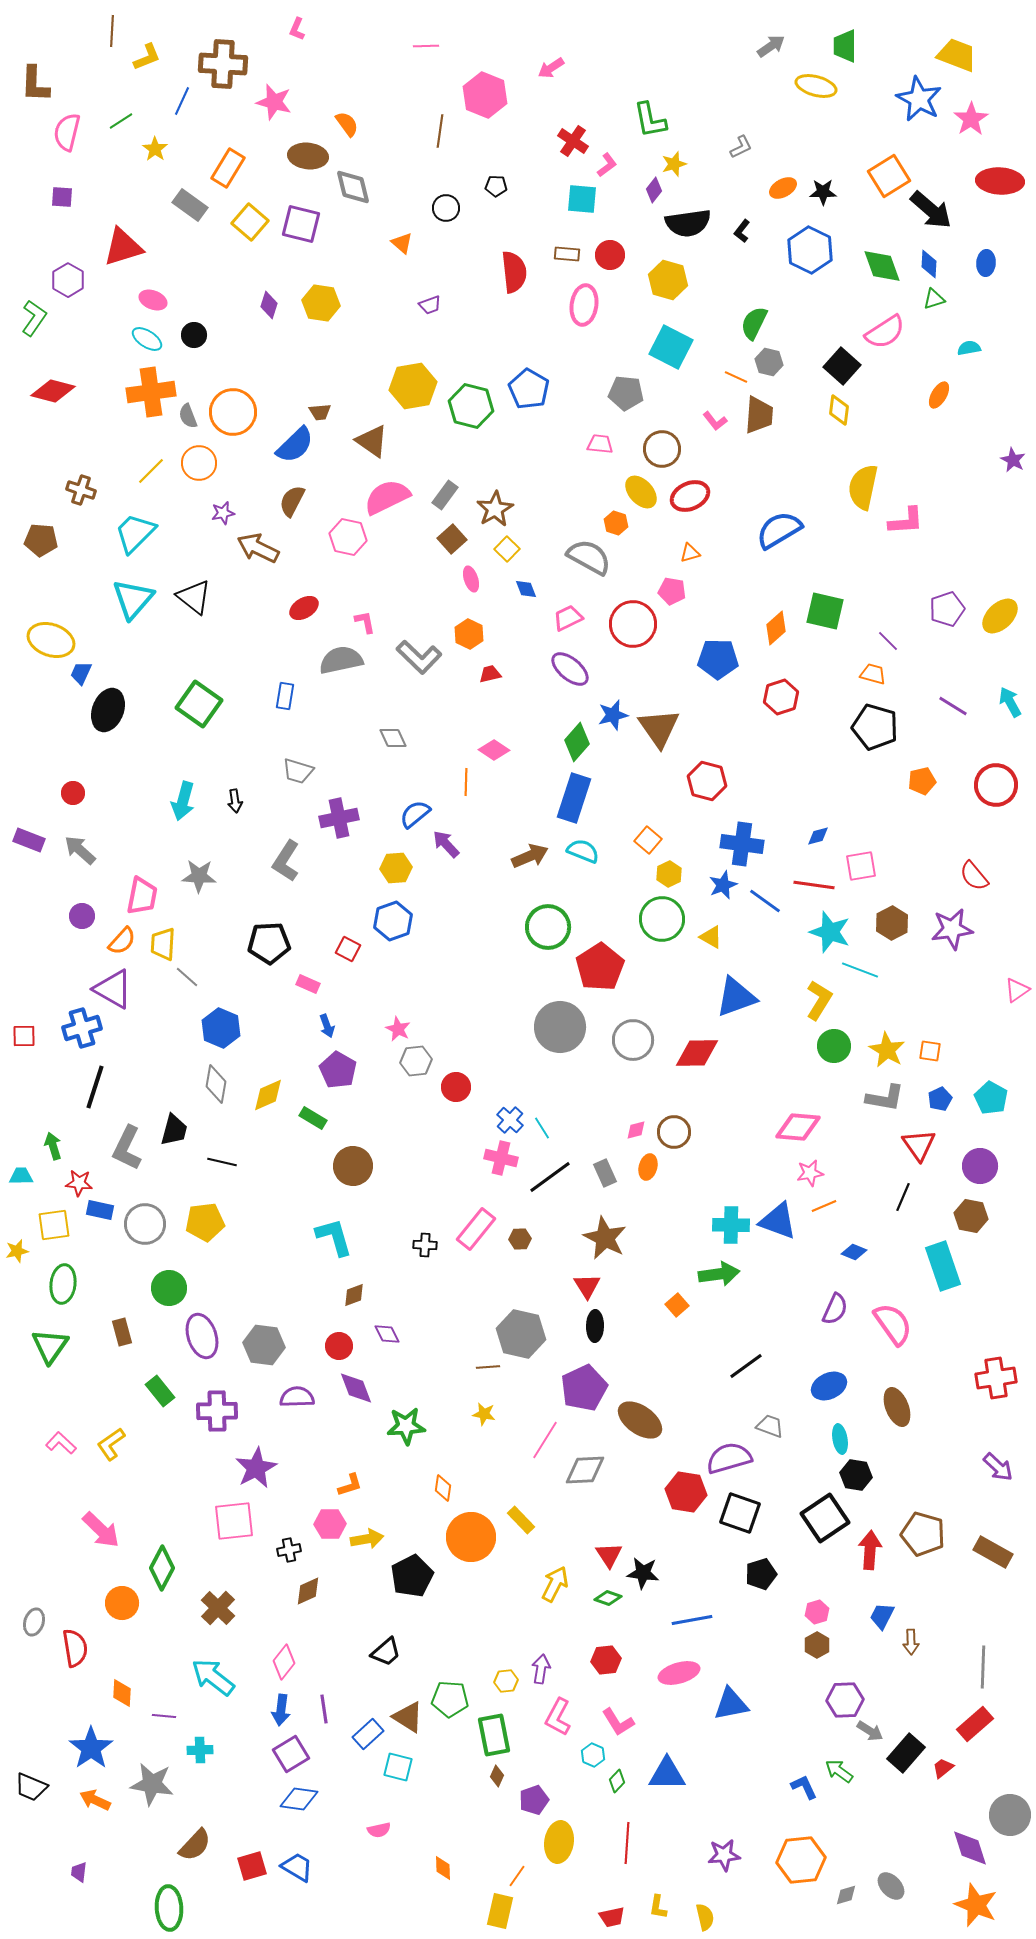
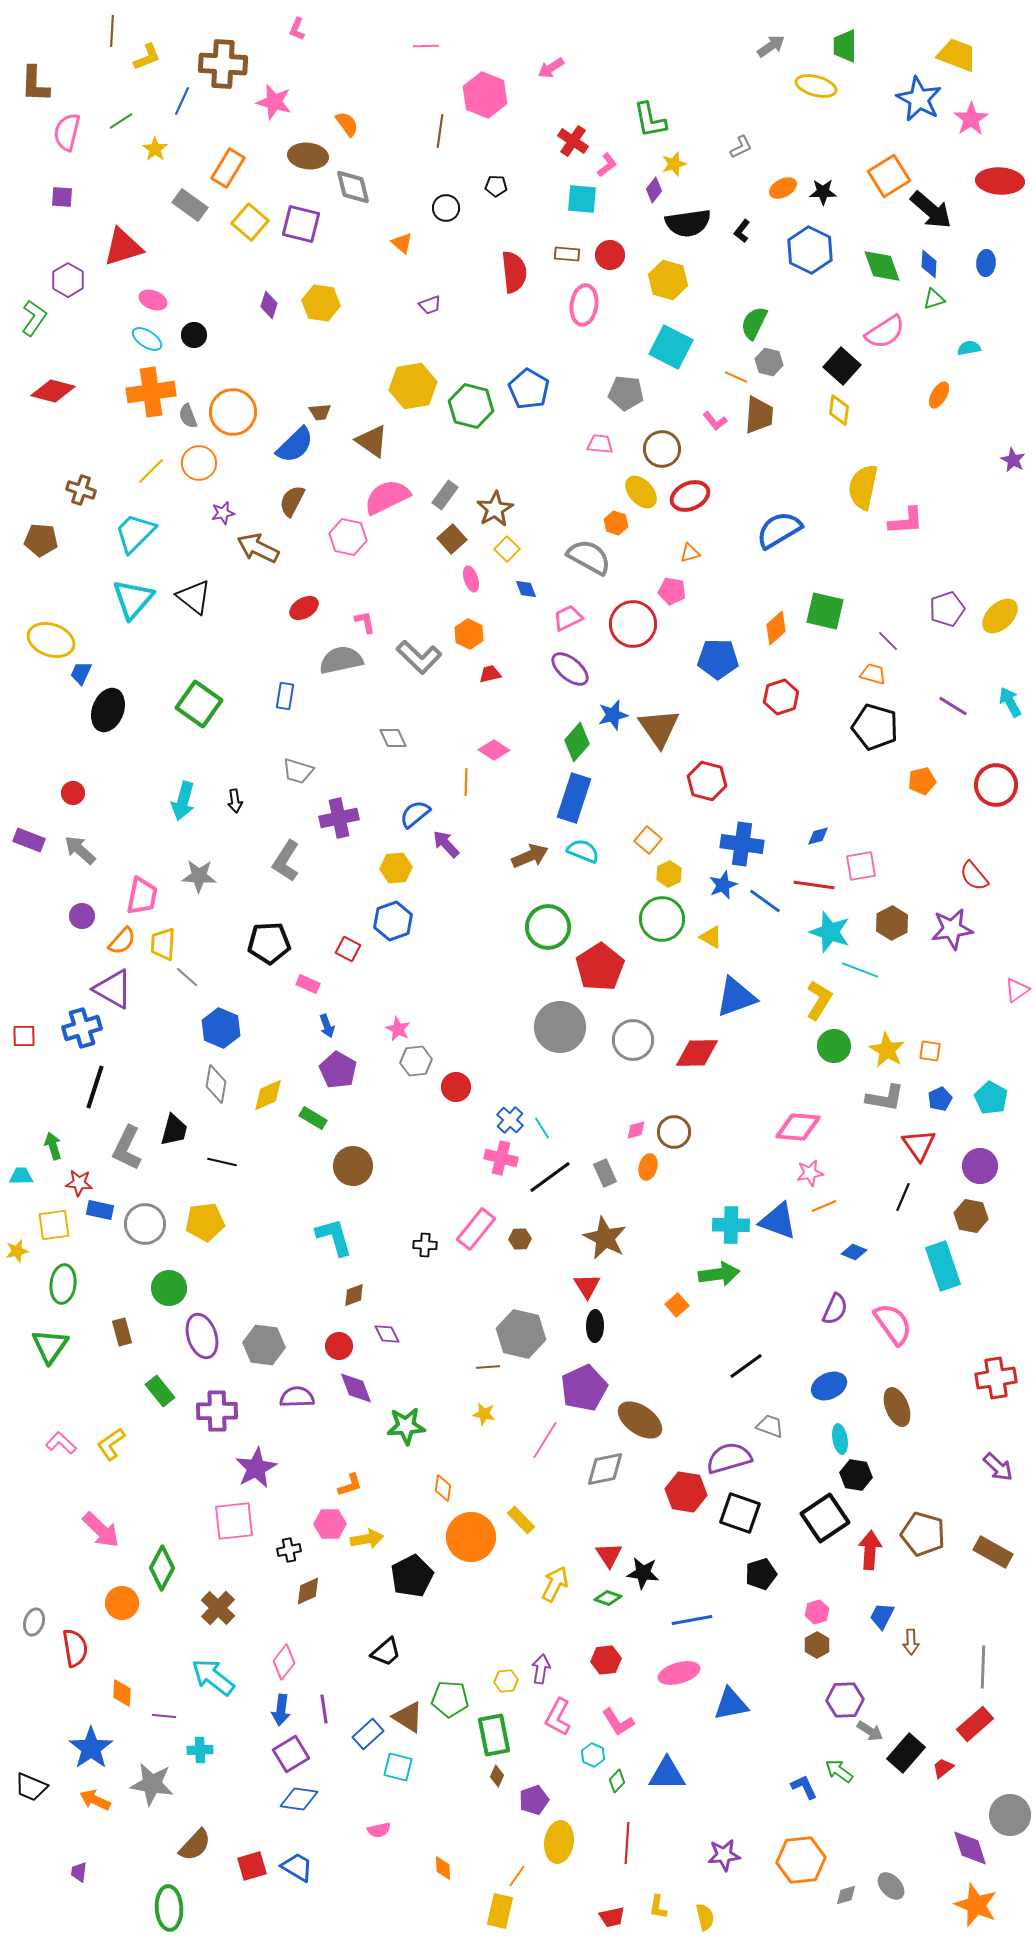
gray diamond at (585, 1470): moved 20 px right, 1 px up; rotated 9 degrees counterclockwise
